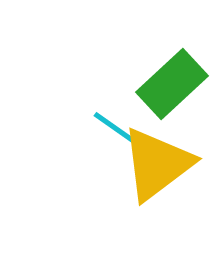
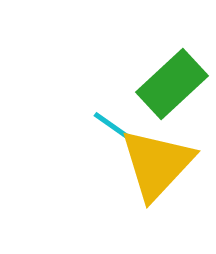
yellow triangle: rotated 10 degrees counterclockwise
